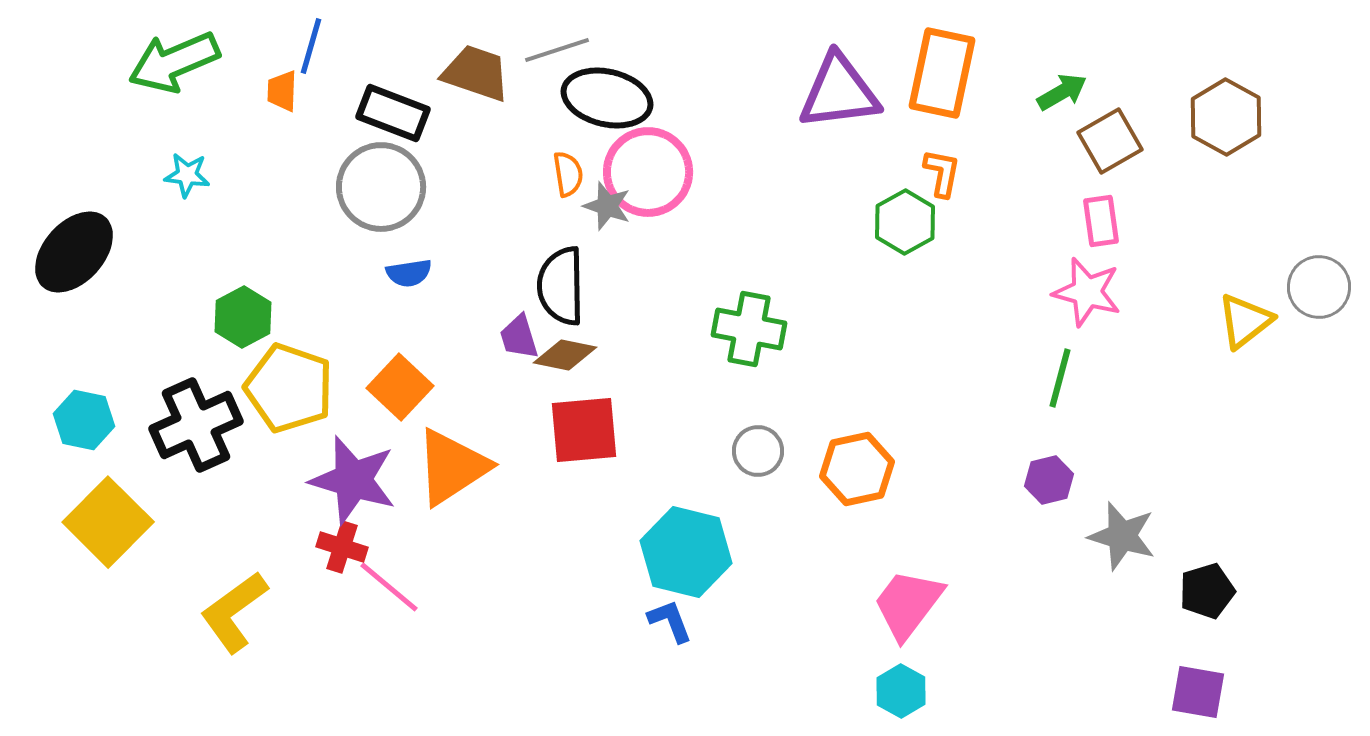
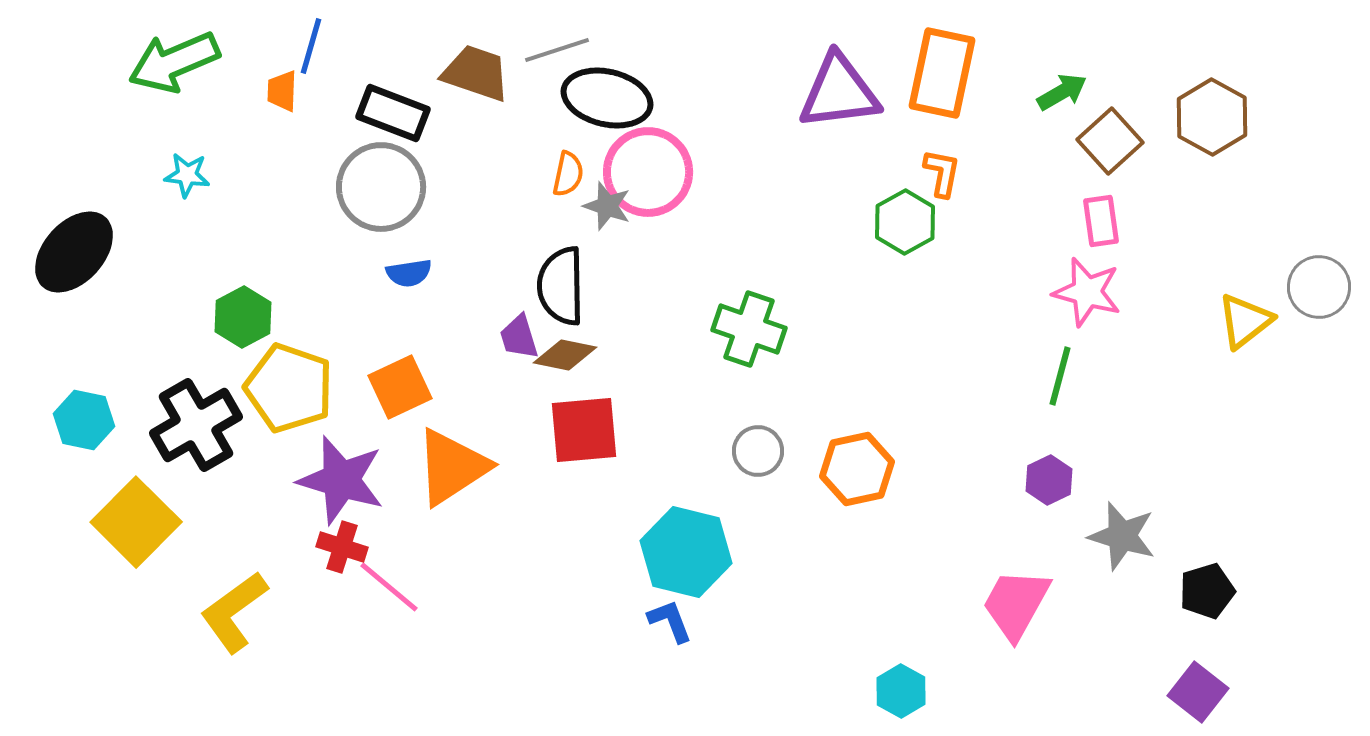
brown hexagon at (1226, 117): moved 14 px left
brown square at (1110, 141): rotated 12 degrees counterclockwise
orange semicircle at (568, 174): rotated 21 degrees clockwise
green cross at (749, 329): rotated 8 degrees clockwise
green line at (1060, 378): moved 2 px up
orange square at (400, 387): rotated 22 degrees clockwise
black cross at (196, 425): rotated 6 degrees counterclockwise
purple star at (353, 480): moved 12 px left
purple hexagon at (1049, 480): rotated 12 degrees counterclockwise
yellow square at (108, 522): moved 28 px right
pink trapezoid at (908, 604): moved 108 px right; rotated 8 degrees counterclockwise
purple square at (1198, 692): rotated 28 degrees clockwise
